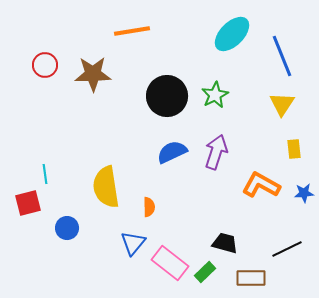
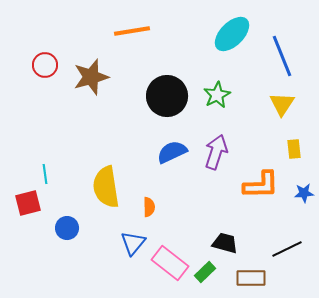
brown star: moved 2 px left, 3 px down; rotated 15 degrees counterclockwise
green star: moved 2 px right
orange L-shape: rotated 150 degrees clockwise
